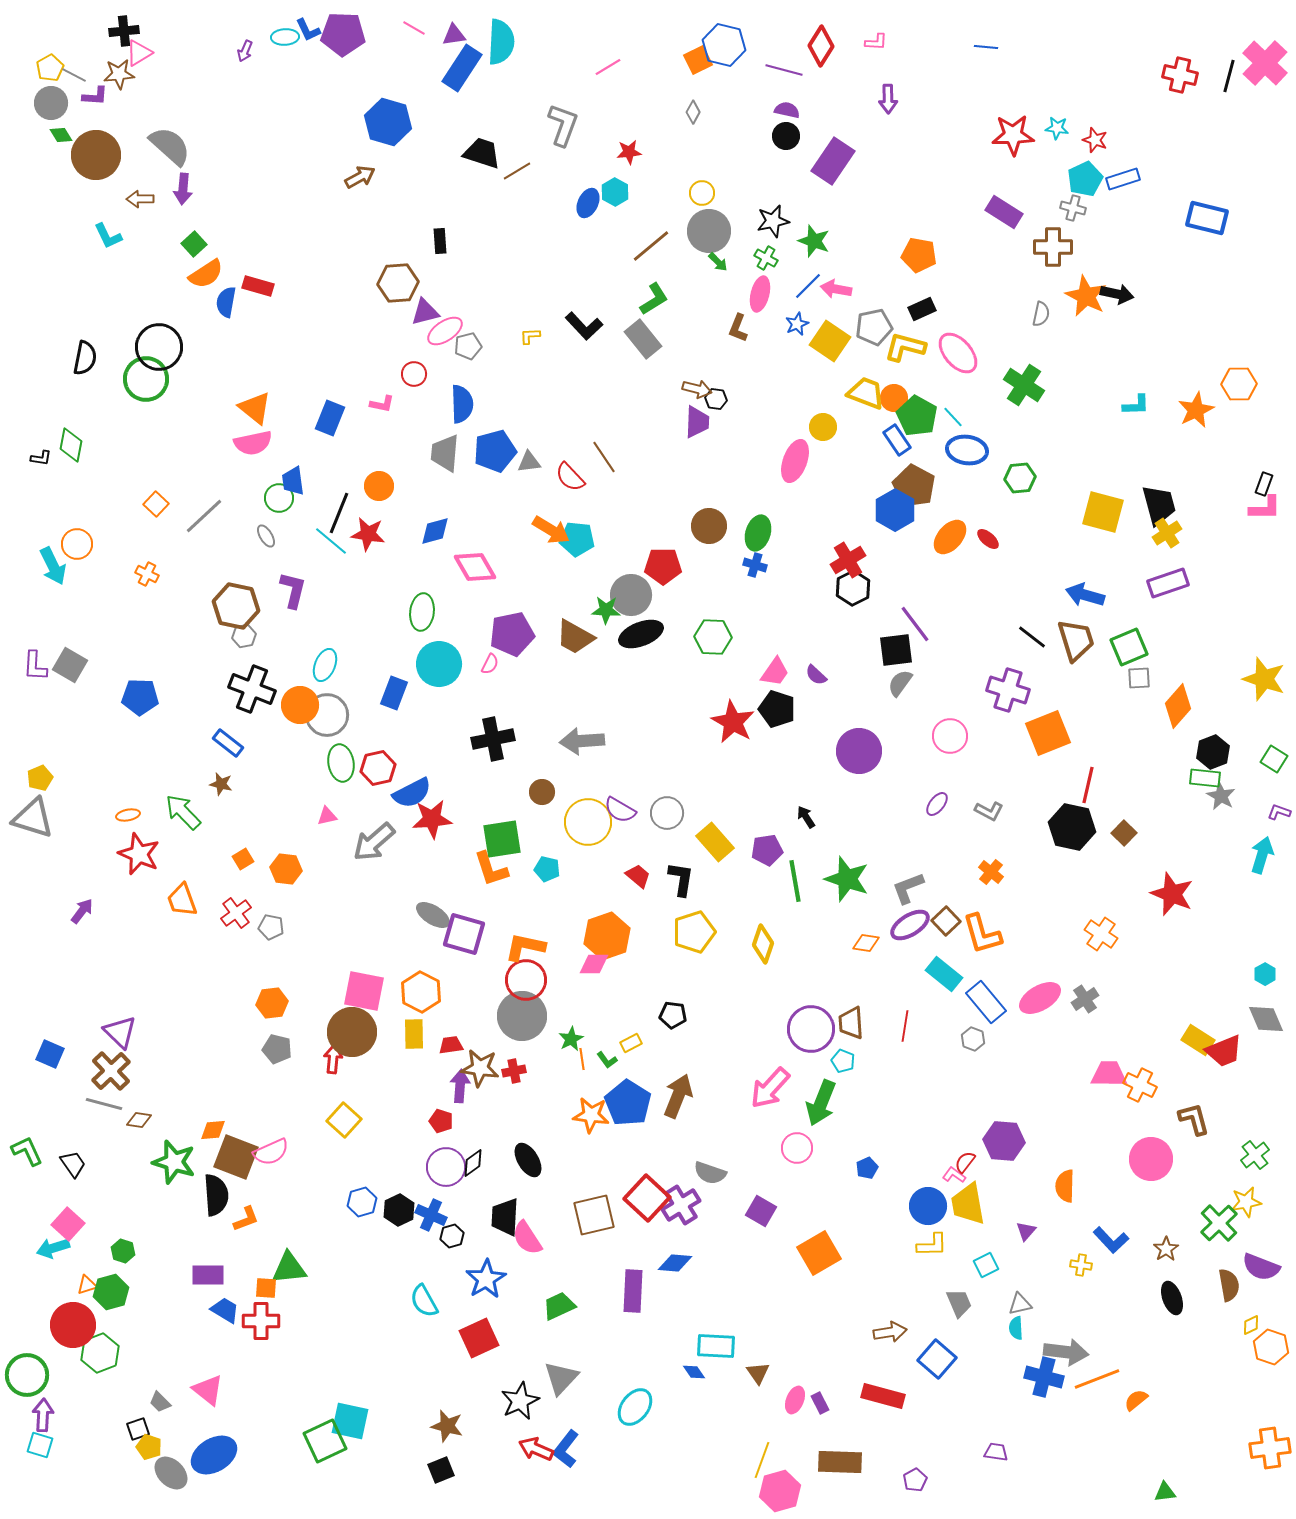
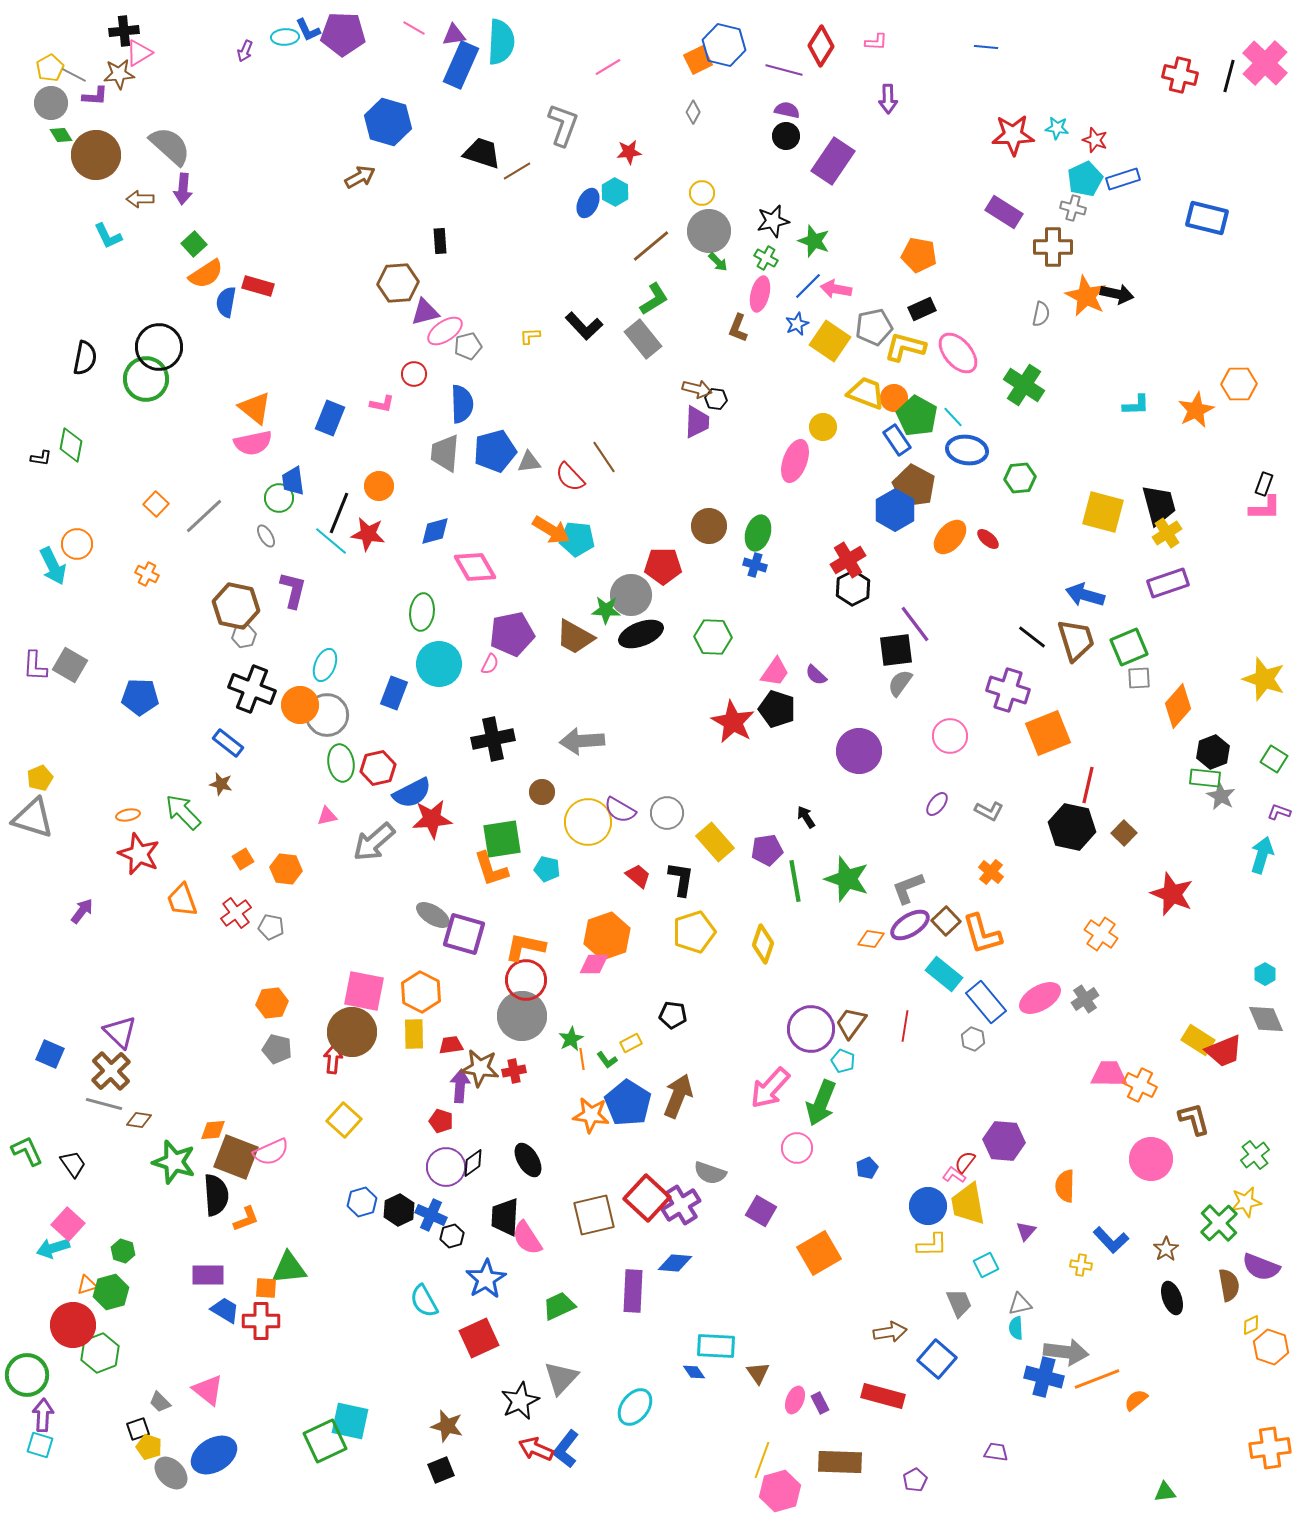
blue rectangle at (462, 68): moved 1 px left, 3 px up; rotated 9 degrees counterclockwise
orange diamond at (866, 943): moved 5 px right, 4 px up
brown trapezoid at (851, 1023): rotated 40 degrees clockwise
